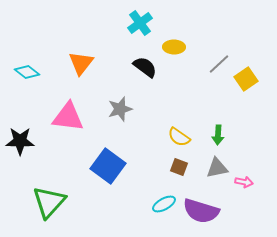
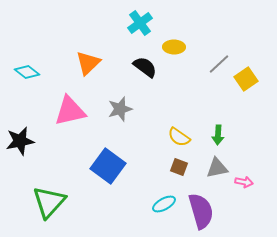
orange triangle: moved 7 px right; rotated 8 degrees clockwise
pink triangle: moved 2 px right, 6 px up; rotated 20 degrees counterclockwise
black star: rotated 12 degrees counterclockwise
purple semicircle: rotated 123 degrees counterclockwise
